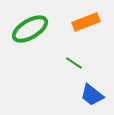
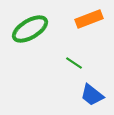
orange rectangle: moved 3 px right, 3 px up
